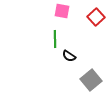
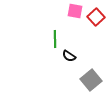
pink square: moved 13 px right
